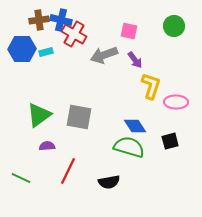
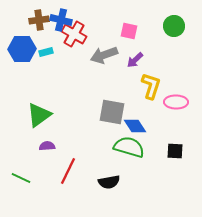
purple arrow: rotated 84 degrees clockwise
gray square: moved 33 px right, 5 px up
black square: moved 5 px right, 10 px down; rotated 18 degrees clockwise
